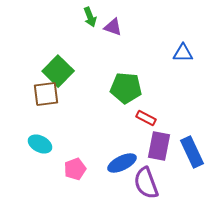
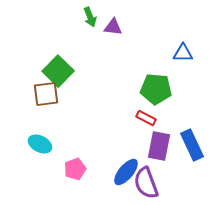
purple triangle: rotated 12 degrees counterclockwise
green pentagon: moved 30 px right, 1 px down
blue rectangle: moved 7 px up
blue ellipse: moved 4 px right, 9 px down; rotated 24 degrees counterclockwise
